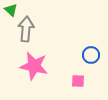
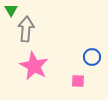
green triangle: rotated 16 degrees clockwise
blue circle: moved 1 px right, 2 px down
pink star: rotated 16 degrees clockwise
